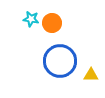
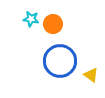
orange circle: moved 1 px right, 1 px down
yellow triangle: rotated 35 degrees clockwise
